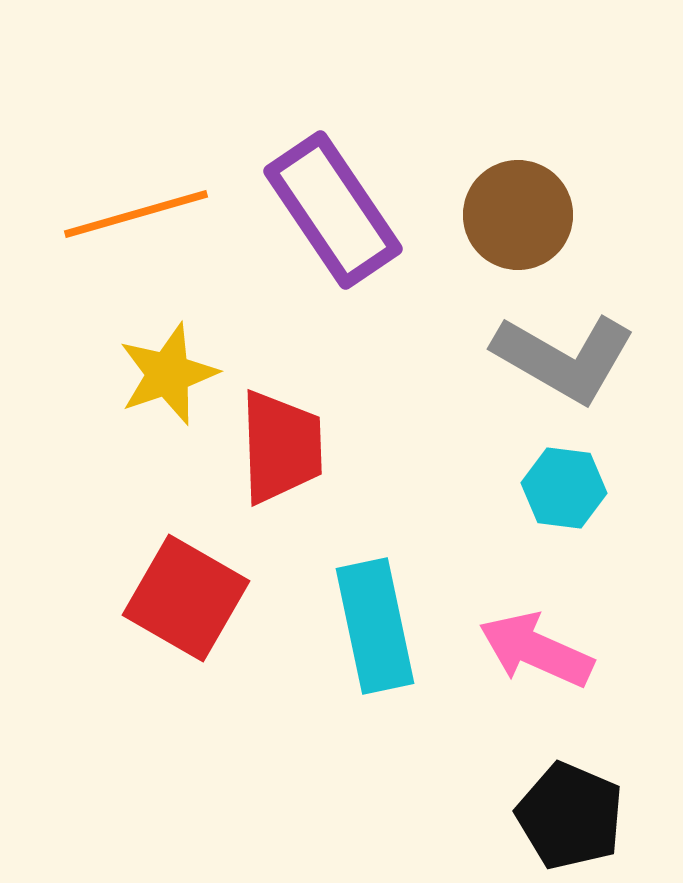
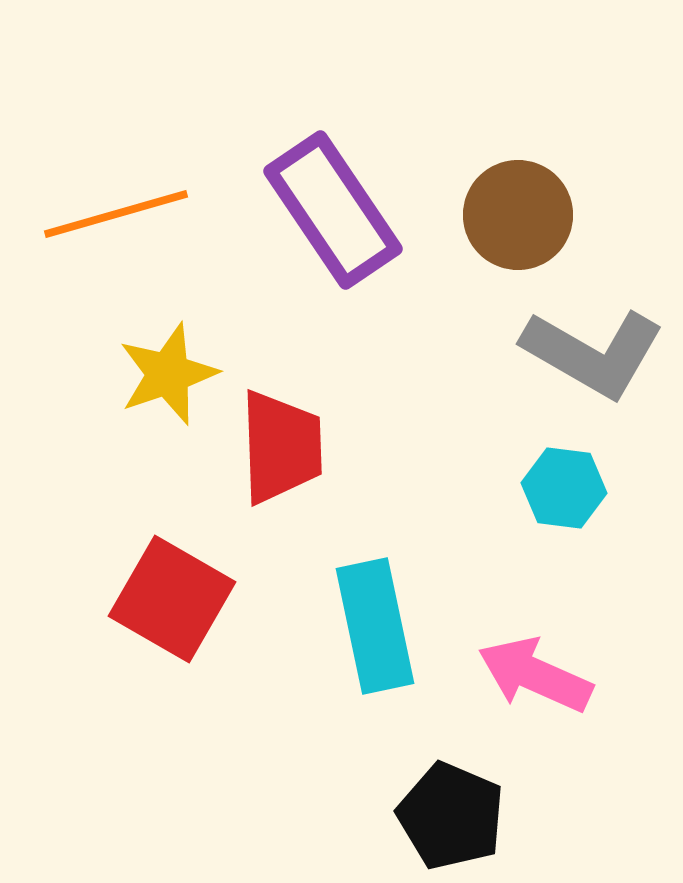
orange line: moved 20 px left
gray L-shape: moved 29 px right, 5 px up
red square: moved 14 px left, 1 px down
pink arrow: moved 1 px left, 25 px down
black pentagon: moved 119 px left
